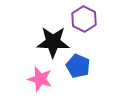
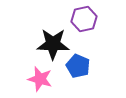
purple hexagon: rotated 20 degrees clockwise
black star: moved 2 px down
